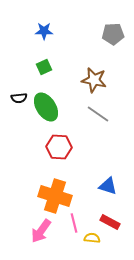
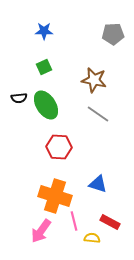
green ellipse: moved 2 px up
blue triangle: moved 10 px left, 2 px up
pink line: moved 2 px up
